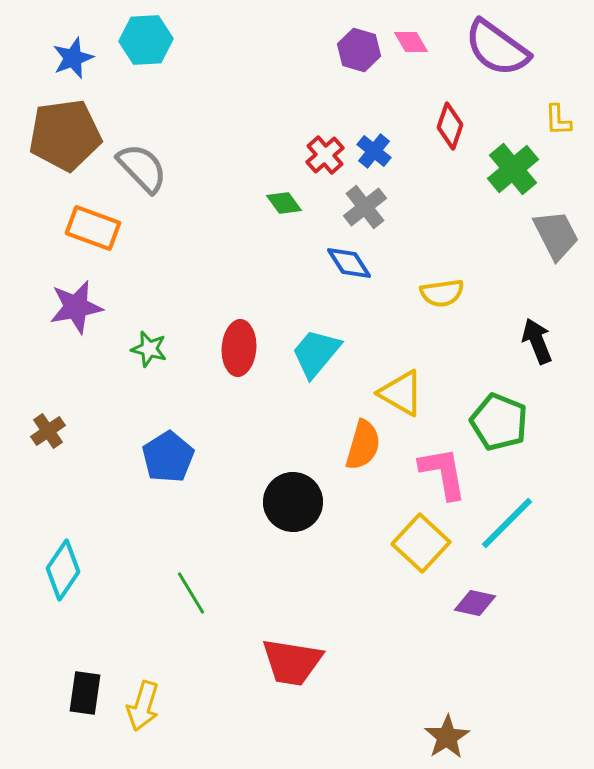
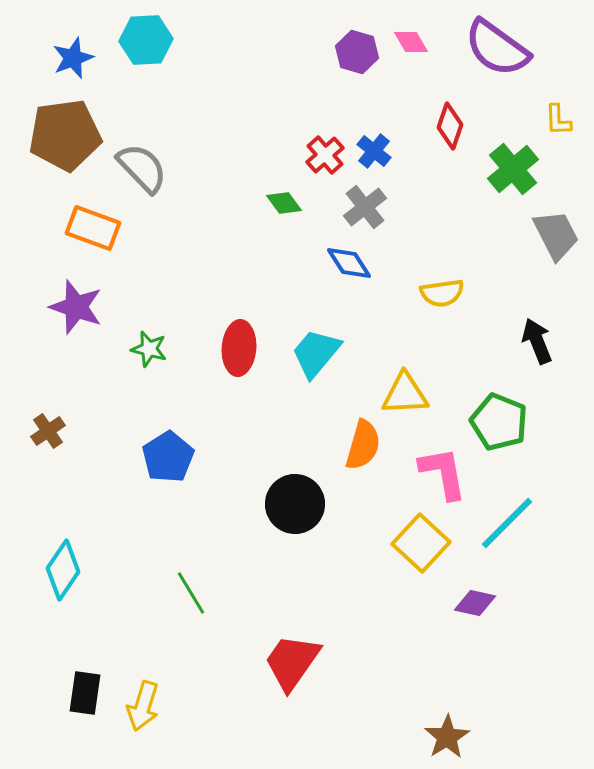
purple hexagon: moved 2 px left, 2 px down
purple star: rotated 30 degrees clockwise
yellow triangle: moved 4 px right, 1 px down; rotated 33 degrees counterclockwise
black circle: moved 2 px right, 2 px down
red trapezoid: rotated 116 degrees clockwise
